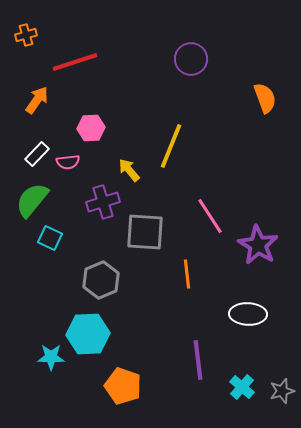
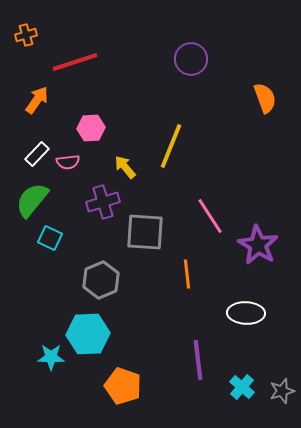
yellow arrow: moved 4 px left, 3 px up
white ellipse: moved 2 px left, 1 px up
